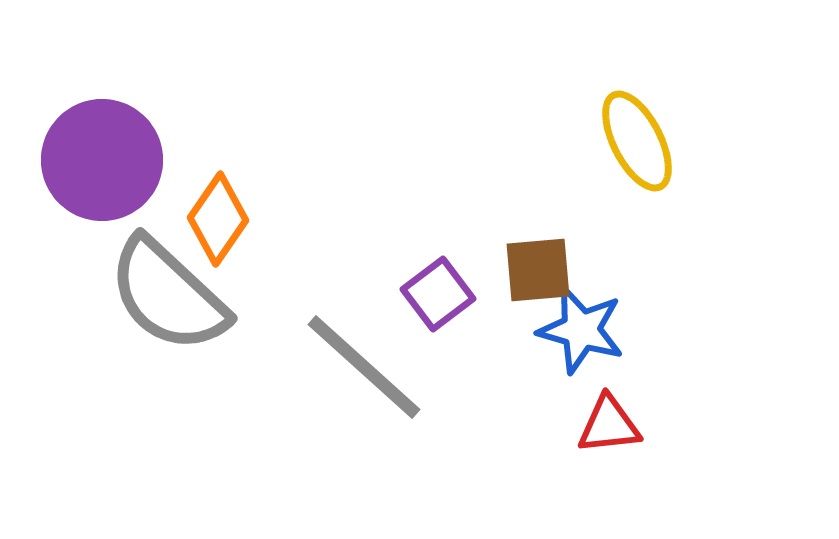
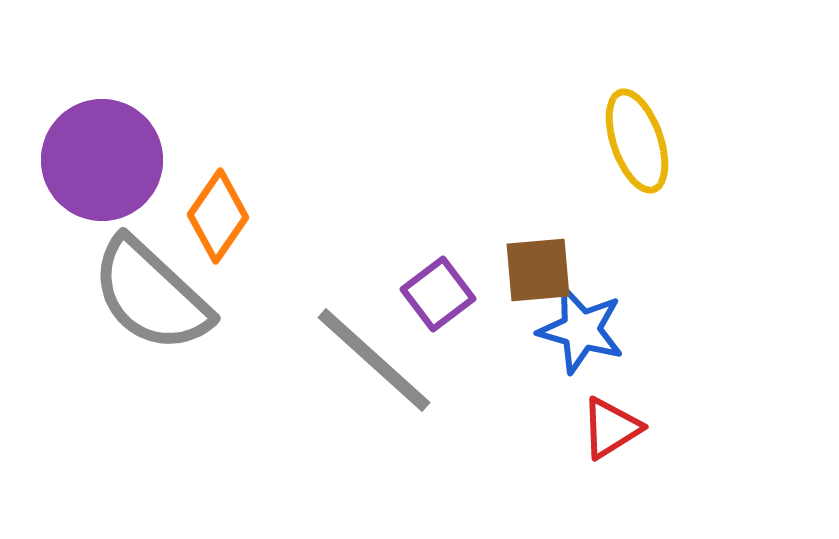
yellow ellipse: rotated 8 degrees clockwise
orange diamond: moved 3 px up
gray semicircle: moved 17 px left
gray line: moved 10 px right, 7 px up
red triangle: moved 2 px right, 3 px down; rotated 26 degrees counterclockwise
